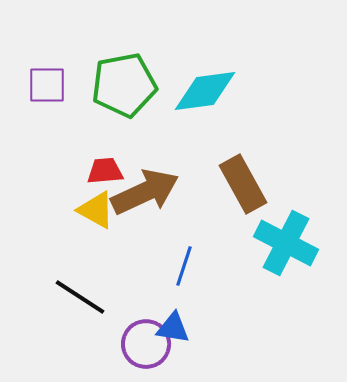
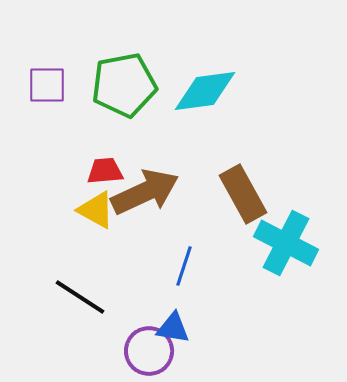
brown rectangle: moved 10 px down
purple circle: moved 3 px right, 7 px down
